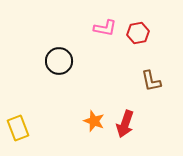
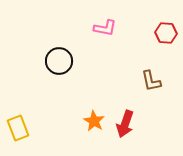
red hexagon: moved 28 px right; rotated 15 degrees clockwise
orange star: rotated 10 degrees clockwise
